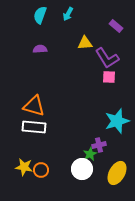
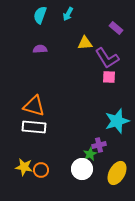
purple rectangle: moved 2 px down
